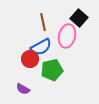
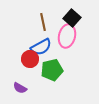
black square: moved 7 px left
purple semicircle: moved 3 px left, 1 px up
